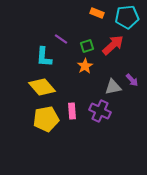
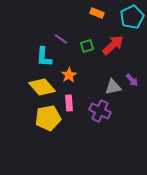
cyan pentagon: moved 5 px right; rotated 20 degrees counterclockwise
orange star: moved 16 px left, 9 px down
pink rectangle: moved 3 px left, 8 px up
yellow pentagon: moved 2 px right, 1 px up
